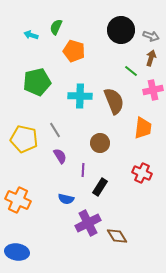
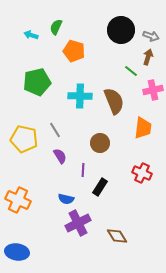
brown arrow: moved 3 px left, 1 px up
purple cross: moved 10 px left
